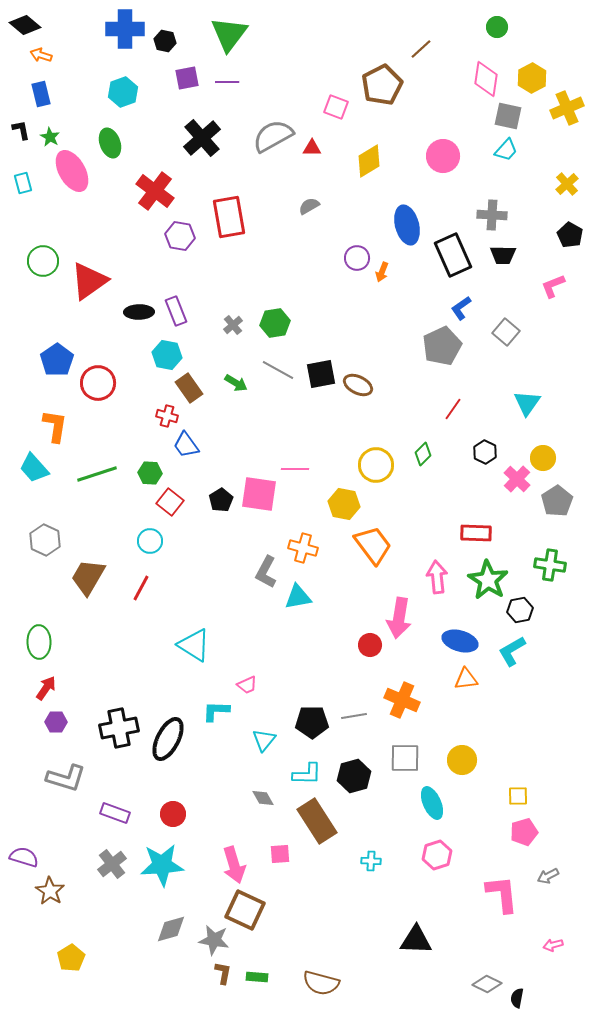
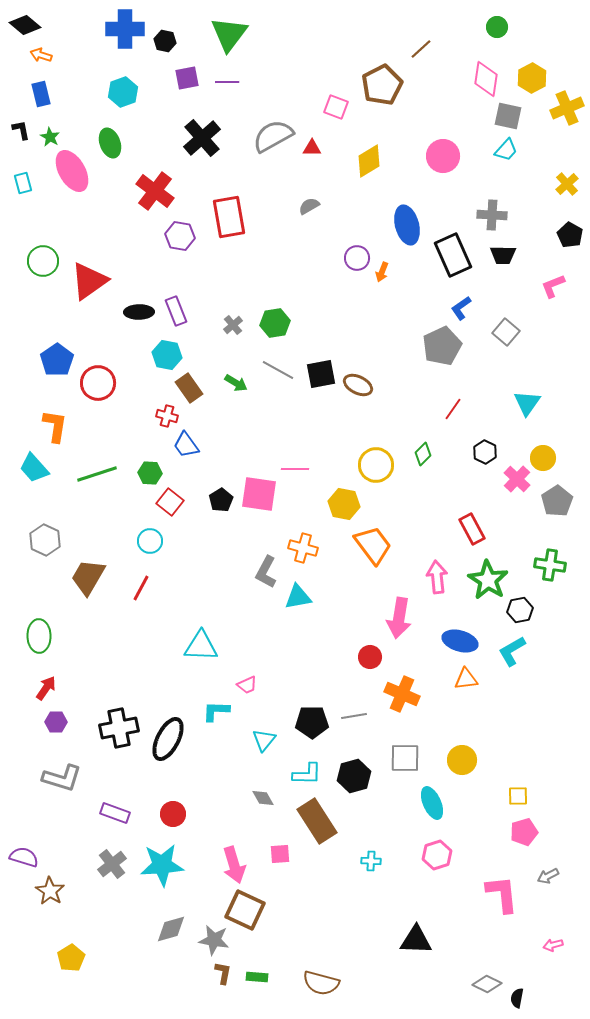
red rectangle at (476, 533): moved 4 px left, 4 px up; rotated 60 degrees clockwise
green ellipse at (39, 642): moved 6 px up
cyan triangle at (194, 645): moved 7 px right, 1 px down; rotated 30 degrees counterclockwise
red circle at (370, 645): moved 12 px down
orange cross at (402, 700): moved 6 px up
gray L-shape at (66, 778): moved 4 px left
